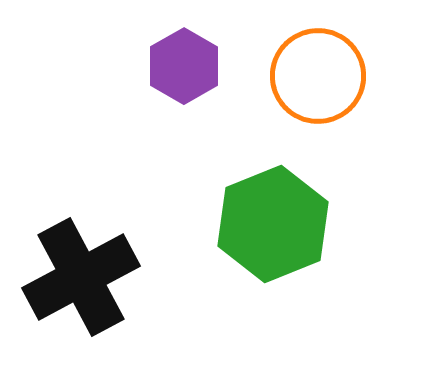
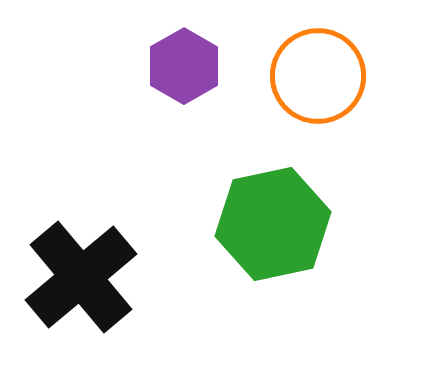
green hexagon: rotated 10 degrees clockwise
black cross: rotated 12 degrees counterclockwise
